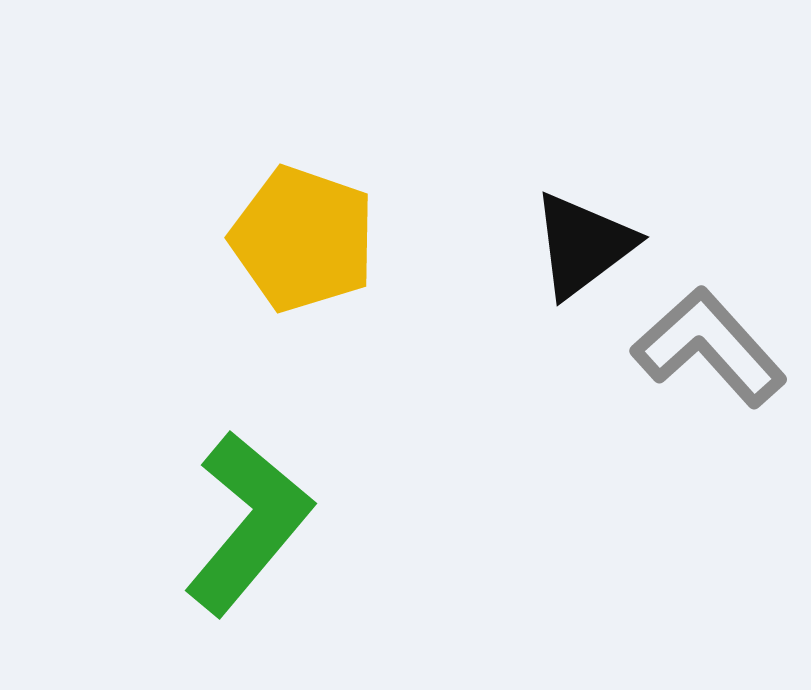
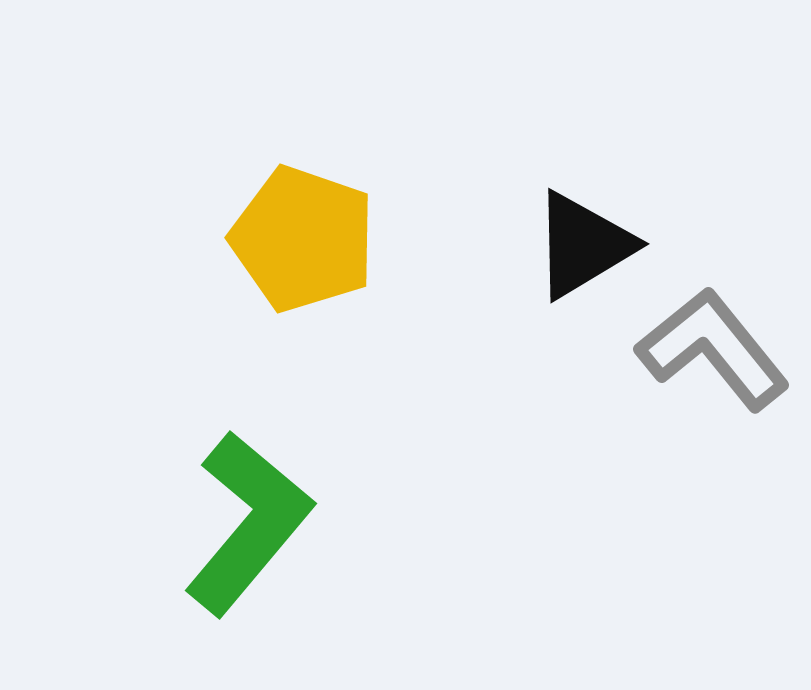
black triangle: rotated 6 degrees clockwise
gray L-shape: moved 4 px right, 2 px down; rotated 3 degrees clockwise
